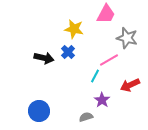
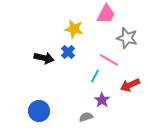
pink line: rotated 60 degrees clockwise
